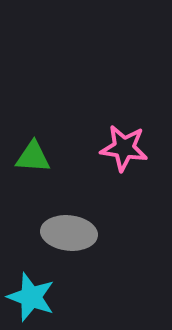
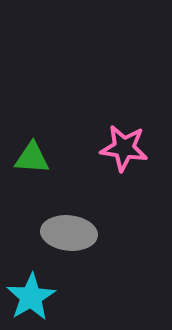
green triangle: moved 1 px left, 1 px down
cyan star: rotated 21 degrees clockwise
